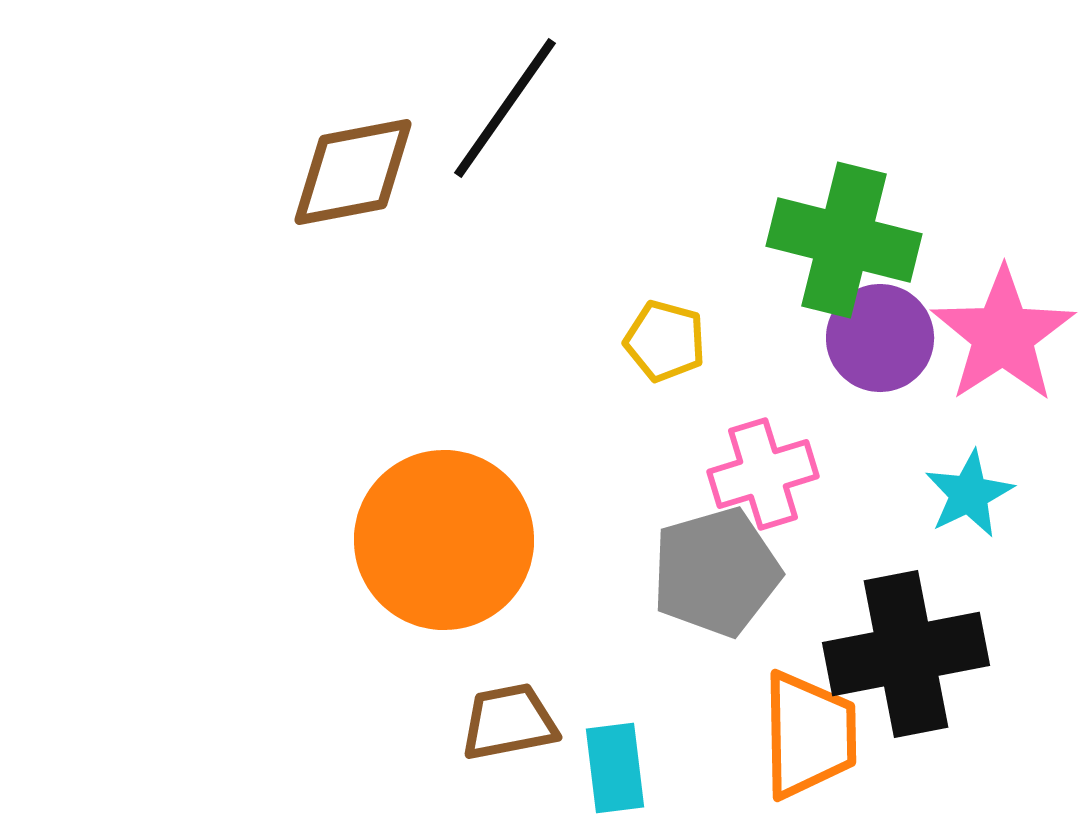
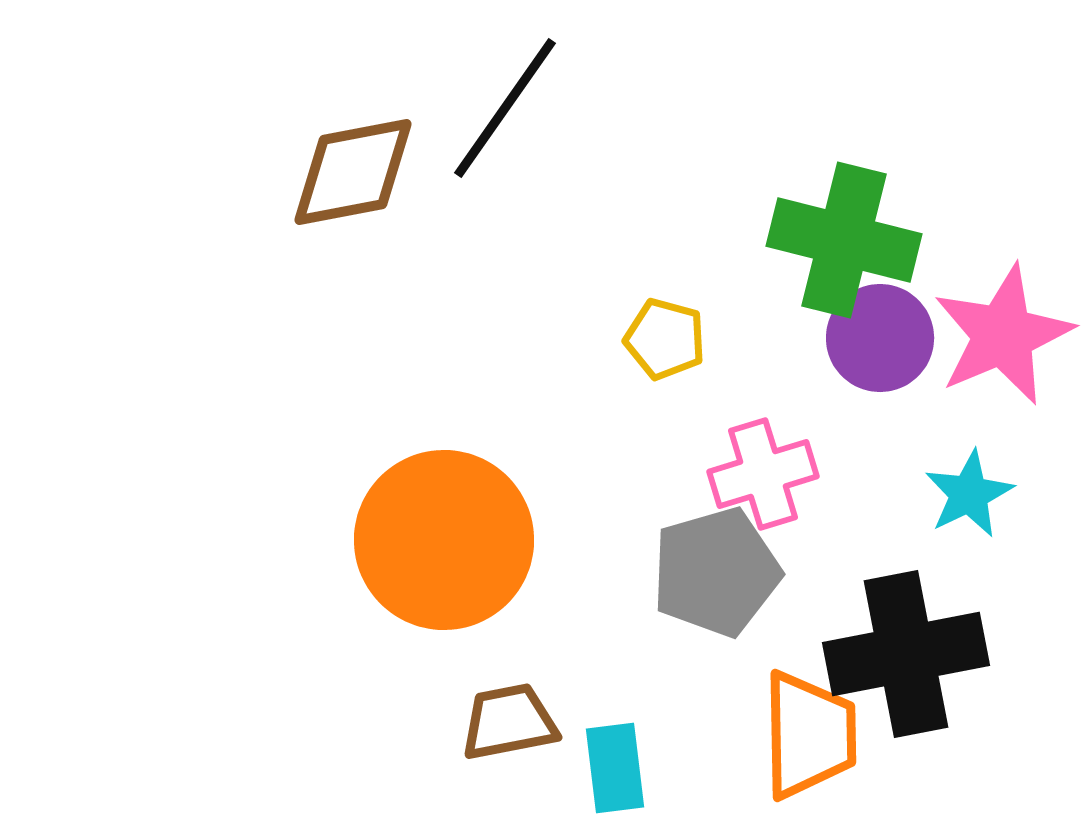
pink star: rotated 10 degrees clockwise
yellow pentagon: moved 2 px up
